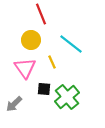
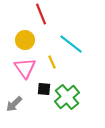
yellow circle: moved 6 px left
